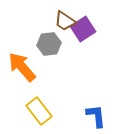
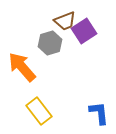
brown trapezoid: rotated 55 degrees counterclockwise
purple square: moved 1 px right, 2 px down
gray hexagon: moved 1 px right, 1 px up; rotated 10 degrees counterclockwise
blue L-shape: moved 3 px right, 3 px up
